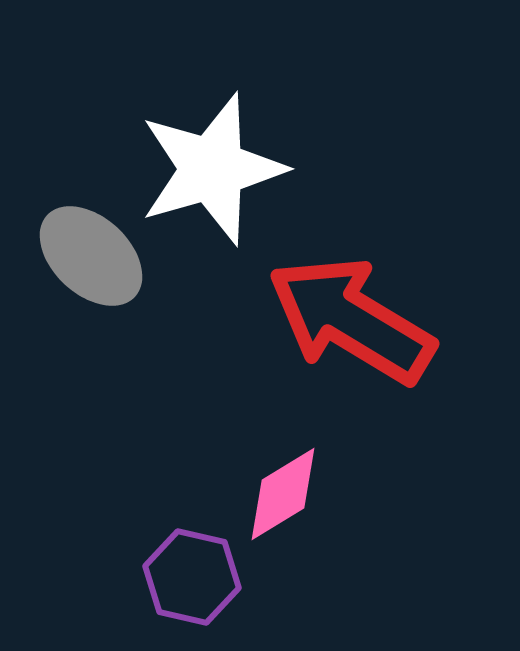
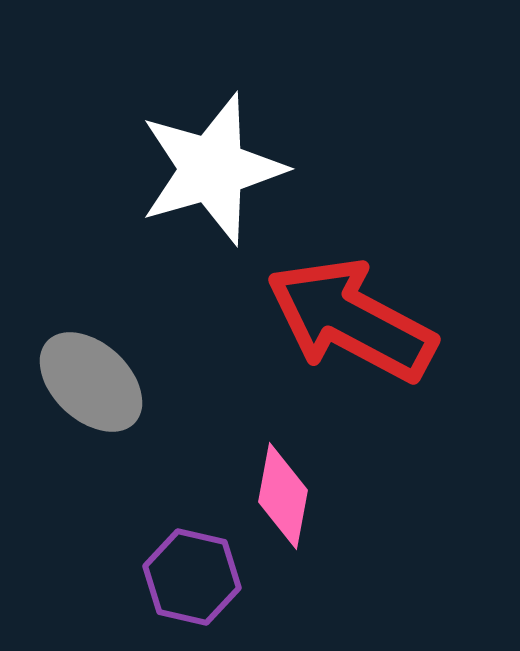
gray ellipse: moved 126 px down
red arrow: rotated 3 degrees counterclockwise
pink diamond: moved 2 px down; rotated 48 degrees counterclockwise
